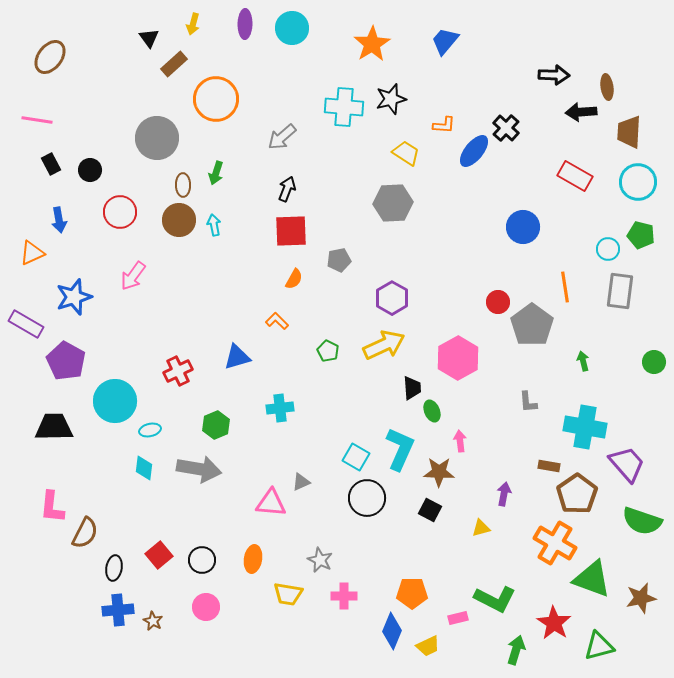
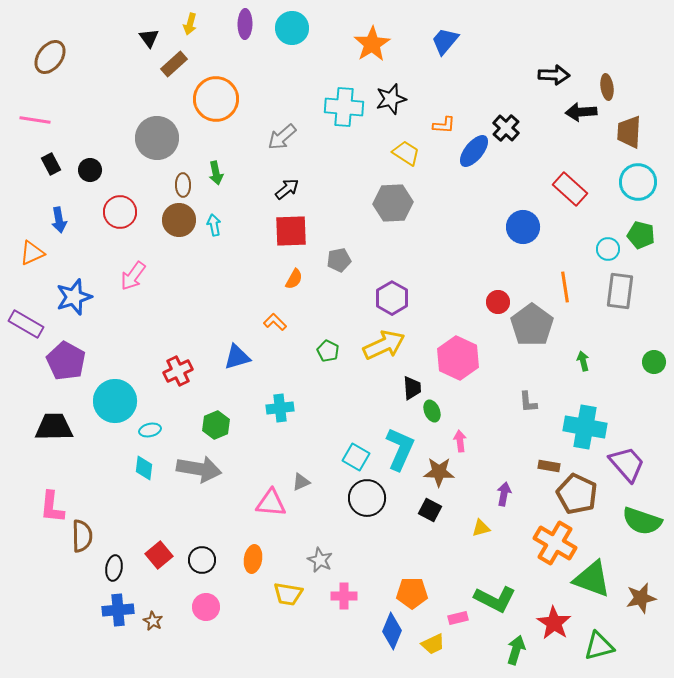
yellow arrow at (193, 24): moved 3 px left
pink line at (37, 120): moved 2 px left
green arrow at (216, 173): rotated 30 degrees counterclockwise
red rectangle at (575, 176): moved 5 px left, 13 px down; rotated 12 degrees clockwise
black arrow at (287, 189): rotated 30 degrees clockwise
orange L-shape at (277, 321): moved 2 px left, 1 px down
pink hexagon at (458, 358): rotated 6 degrees counterclockwise
brown pentagon at (577, 494): rotated 12 degrees counterclockwise
brown semicircle at (85, 533): moved 3 px left, 3 px down; rotated 28 degrees counterclockwise
yellow trapezoid at (428, 646): moved 5 px right, 2 px up
